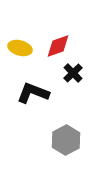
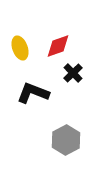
yellow ellipse: rotated 55 degrees clockwise
